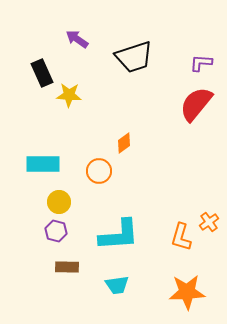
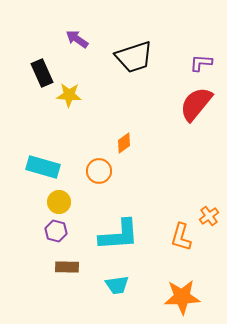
cyan rectangle: moved 3 px down; rotated 16 degrees clockwise
orange cross: moved 6 px up
orange star: moved 5 px left, 5 px down
